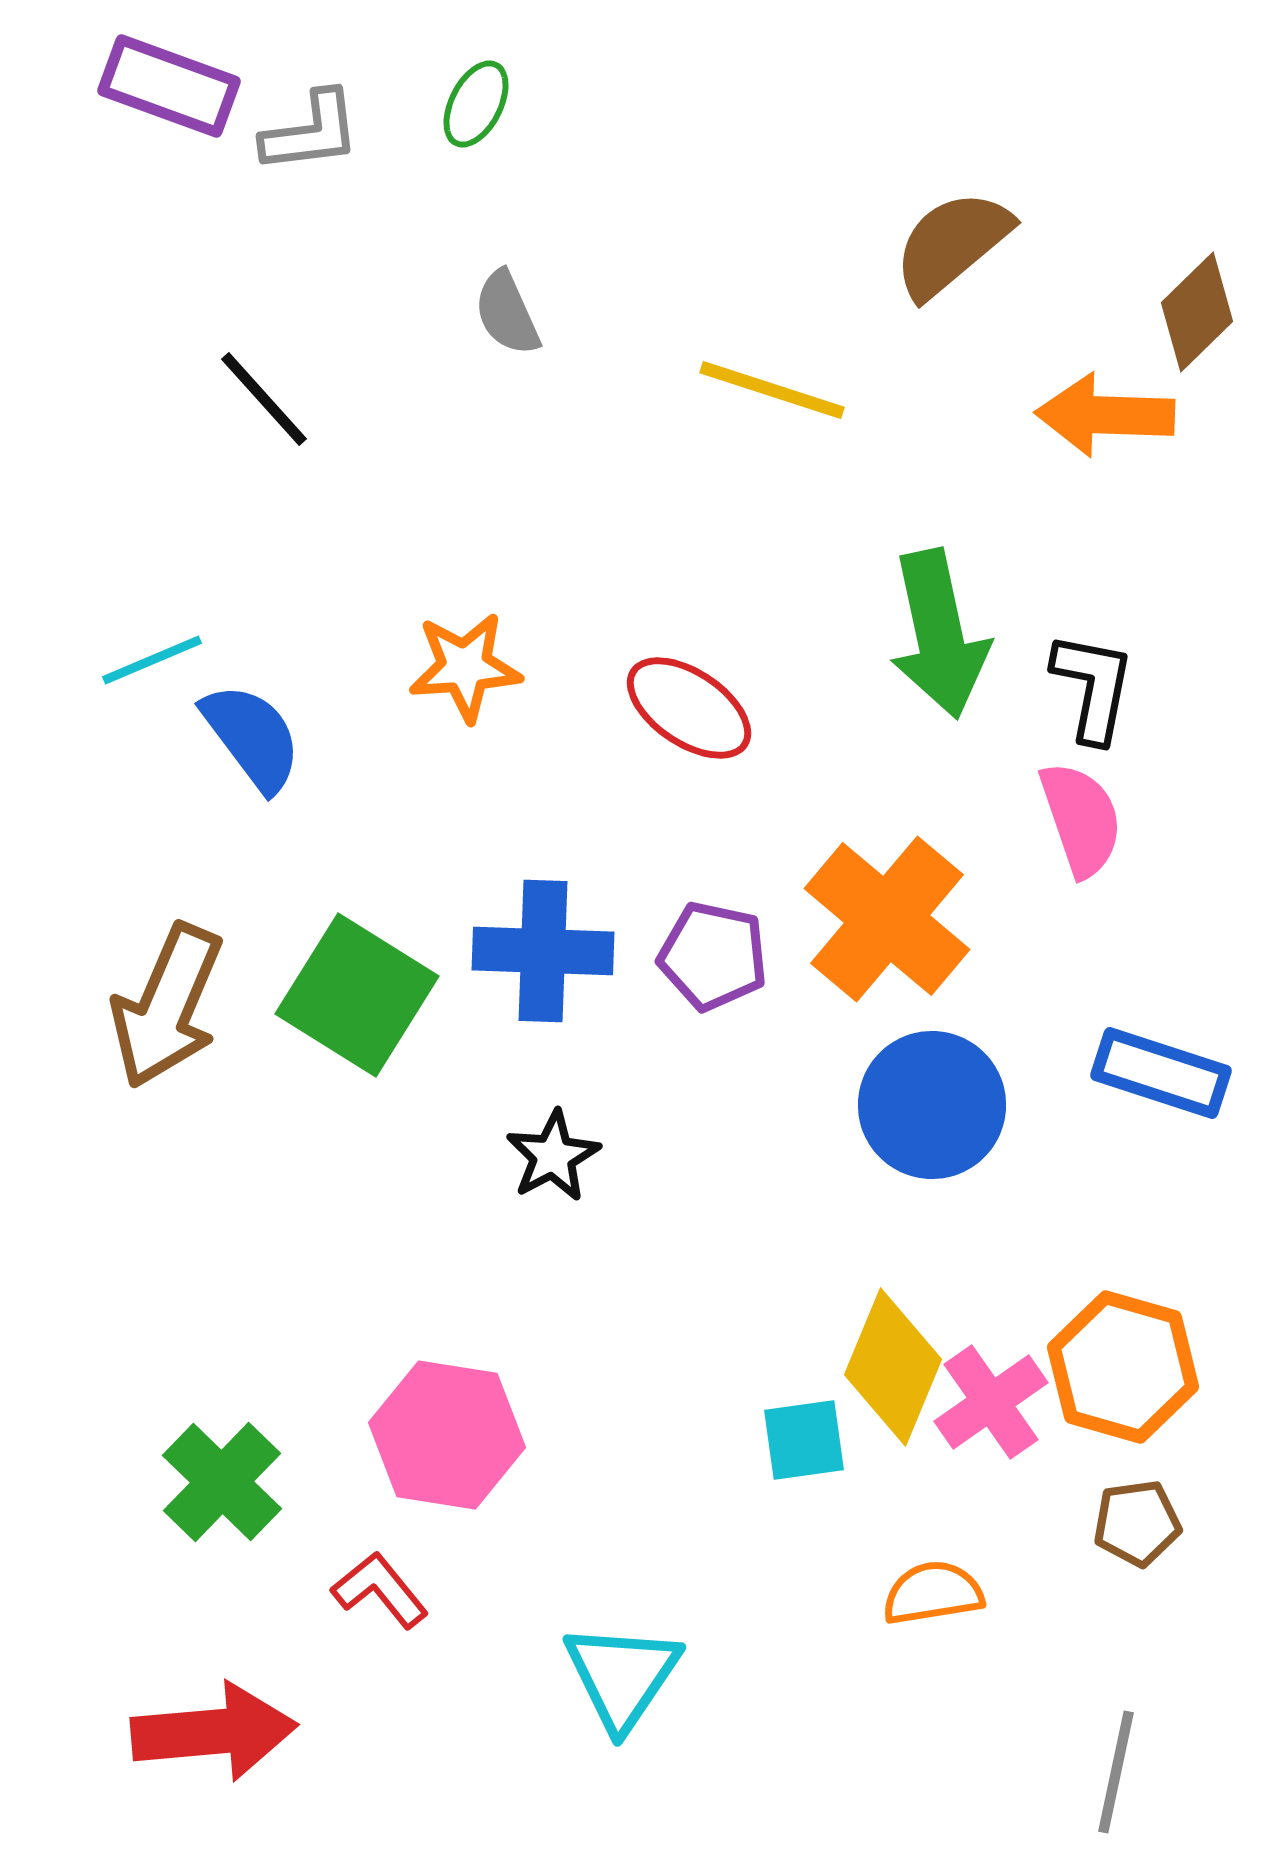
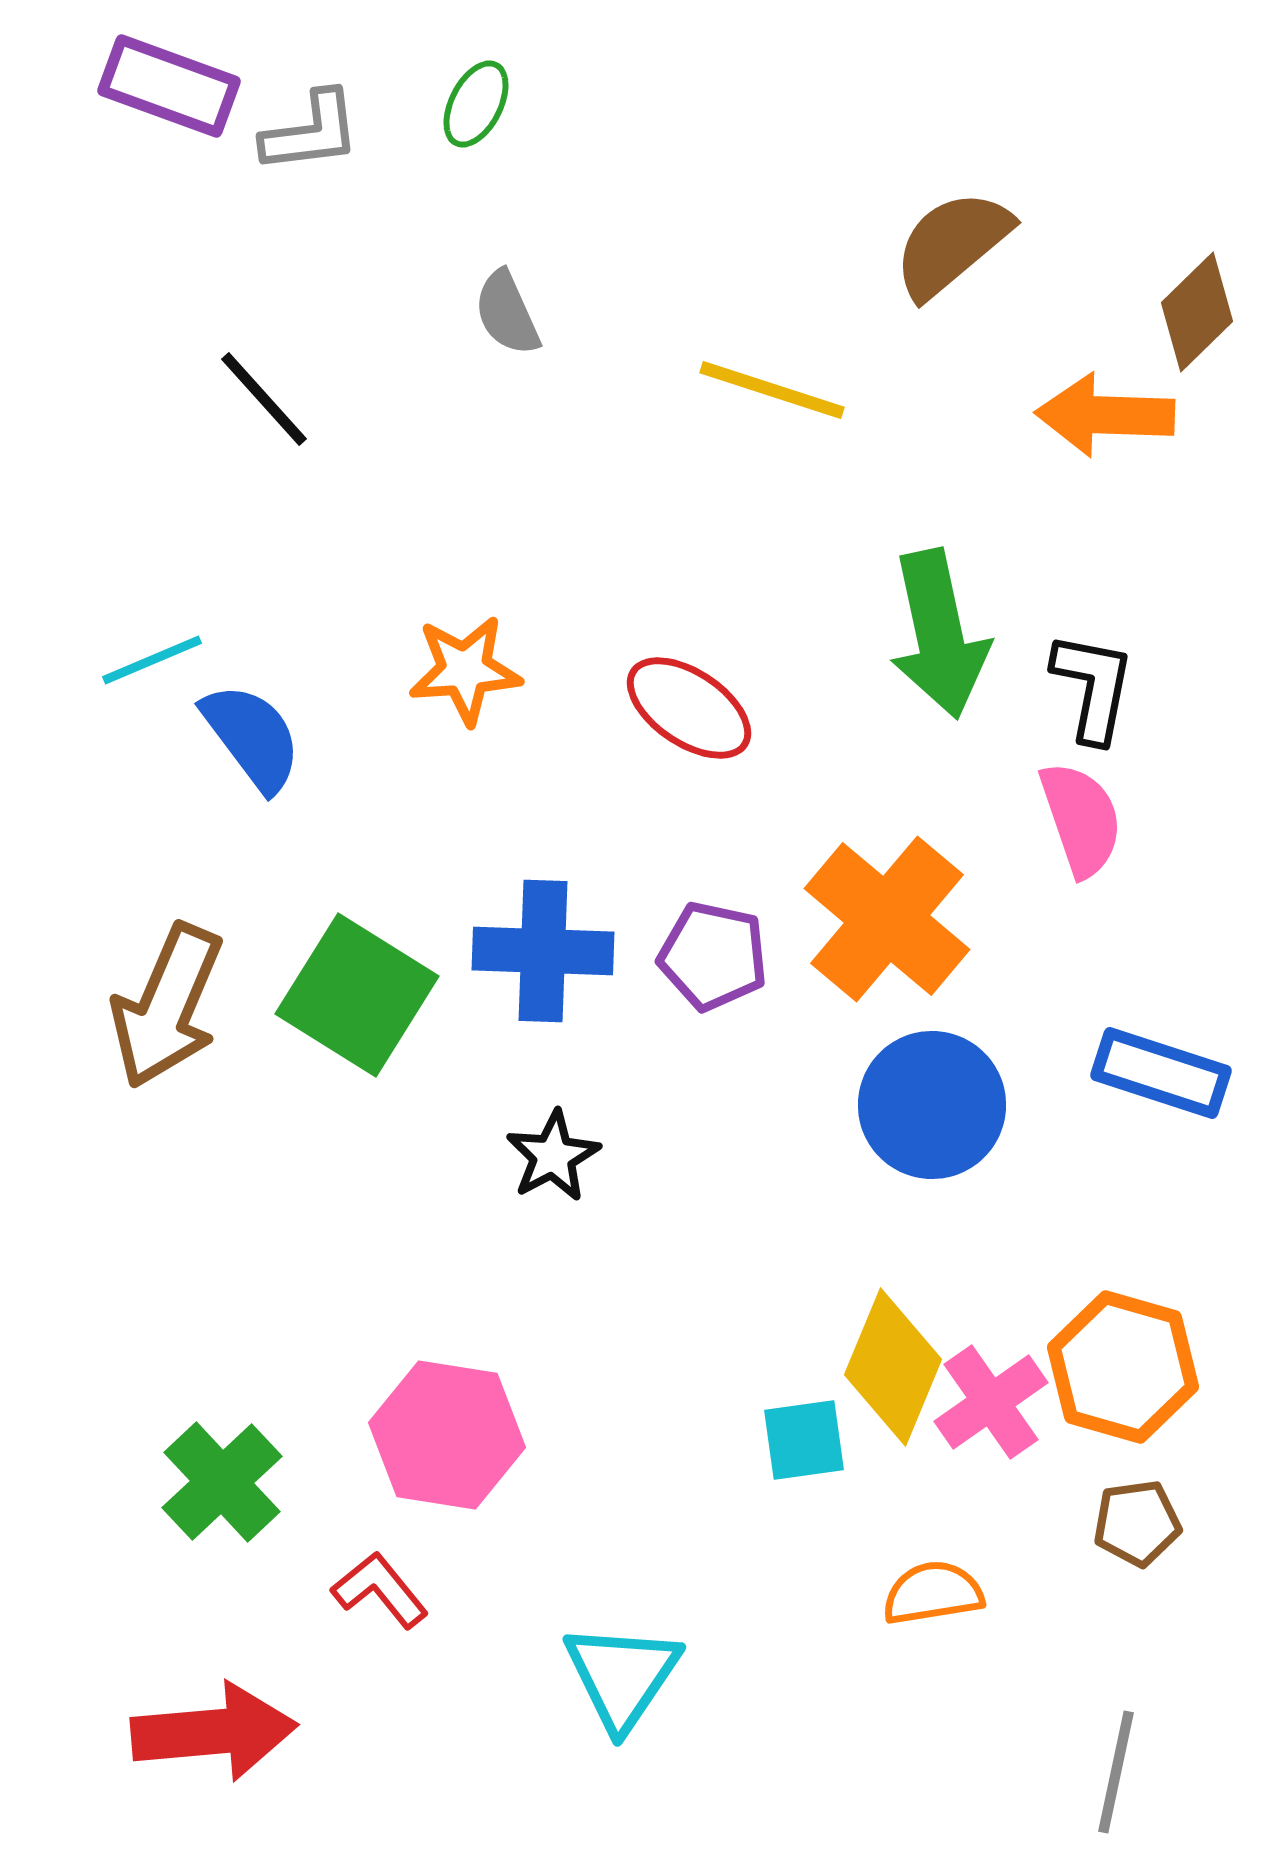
orange star: moved 3 px down
green cross: rotated 3 degrees clockwise
